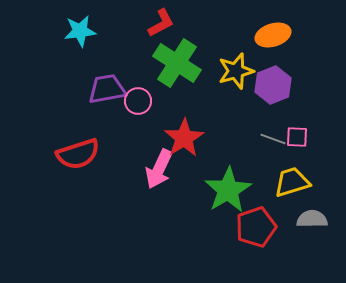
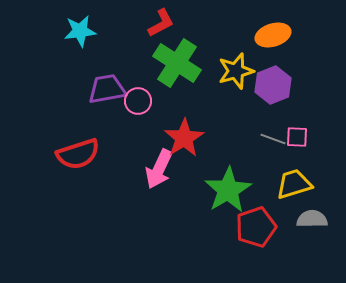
yellow trapezoid: moved 2 px right, 2 px down
